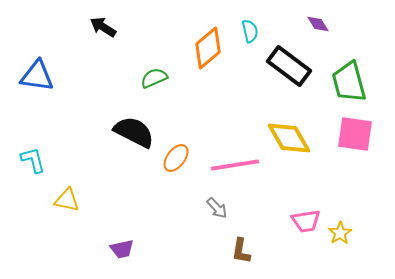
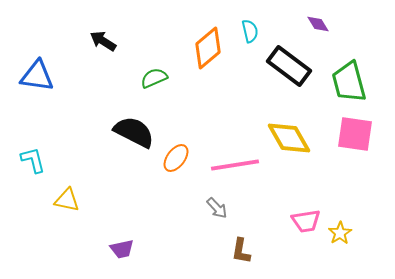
black arrow: moved 14 px down
